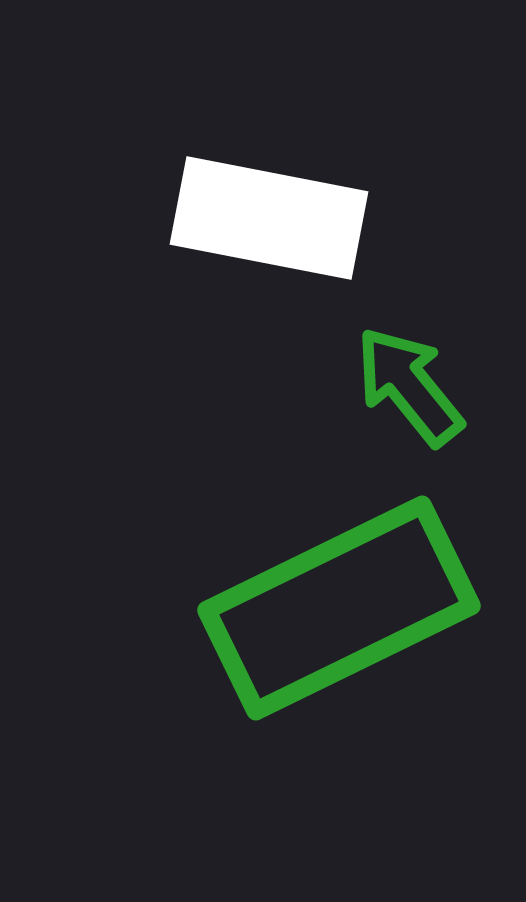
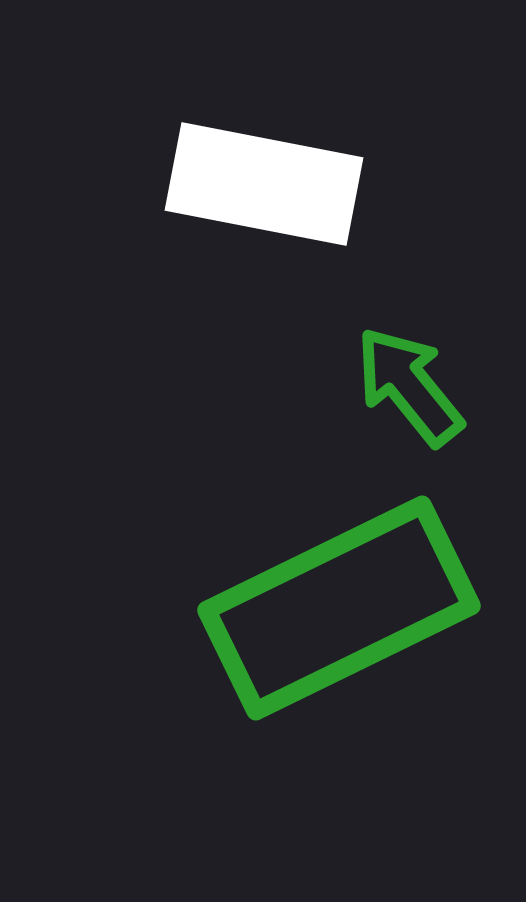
white rectangle: moved 5 px left, 34 px up
